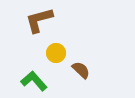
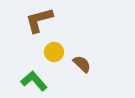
yellow circle: moved 2 px left, 1 px up
brown semicircle: moved 1 px right, 6 px up
